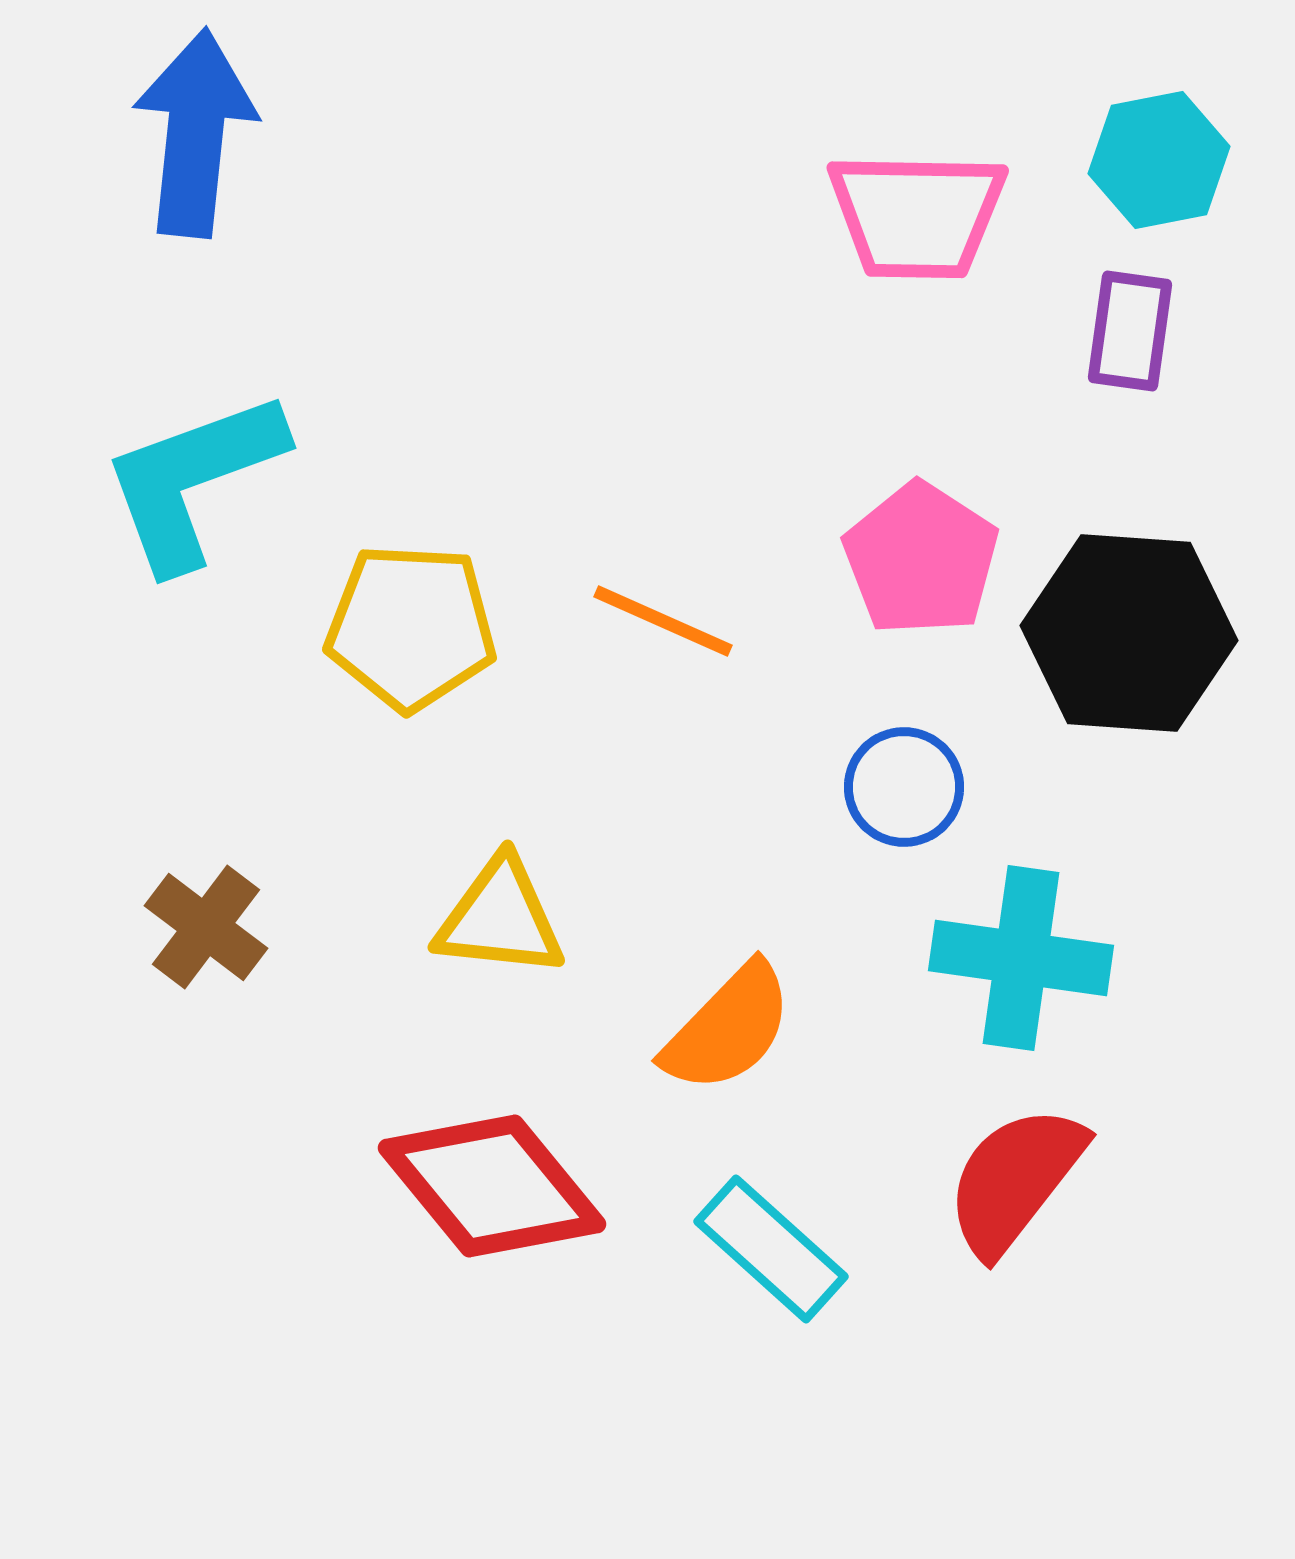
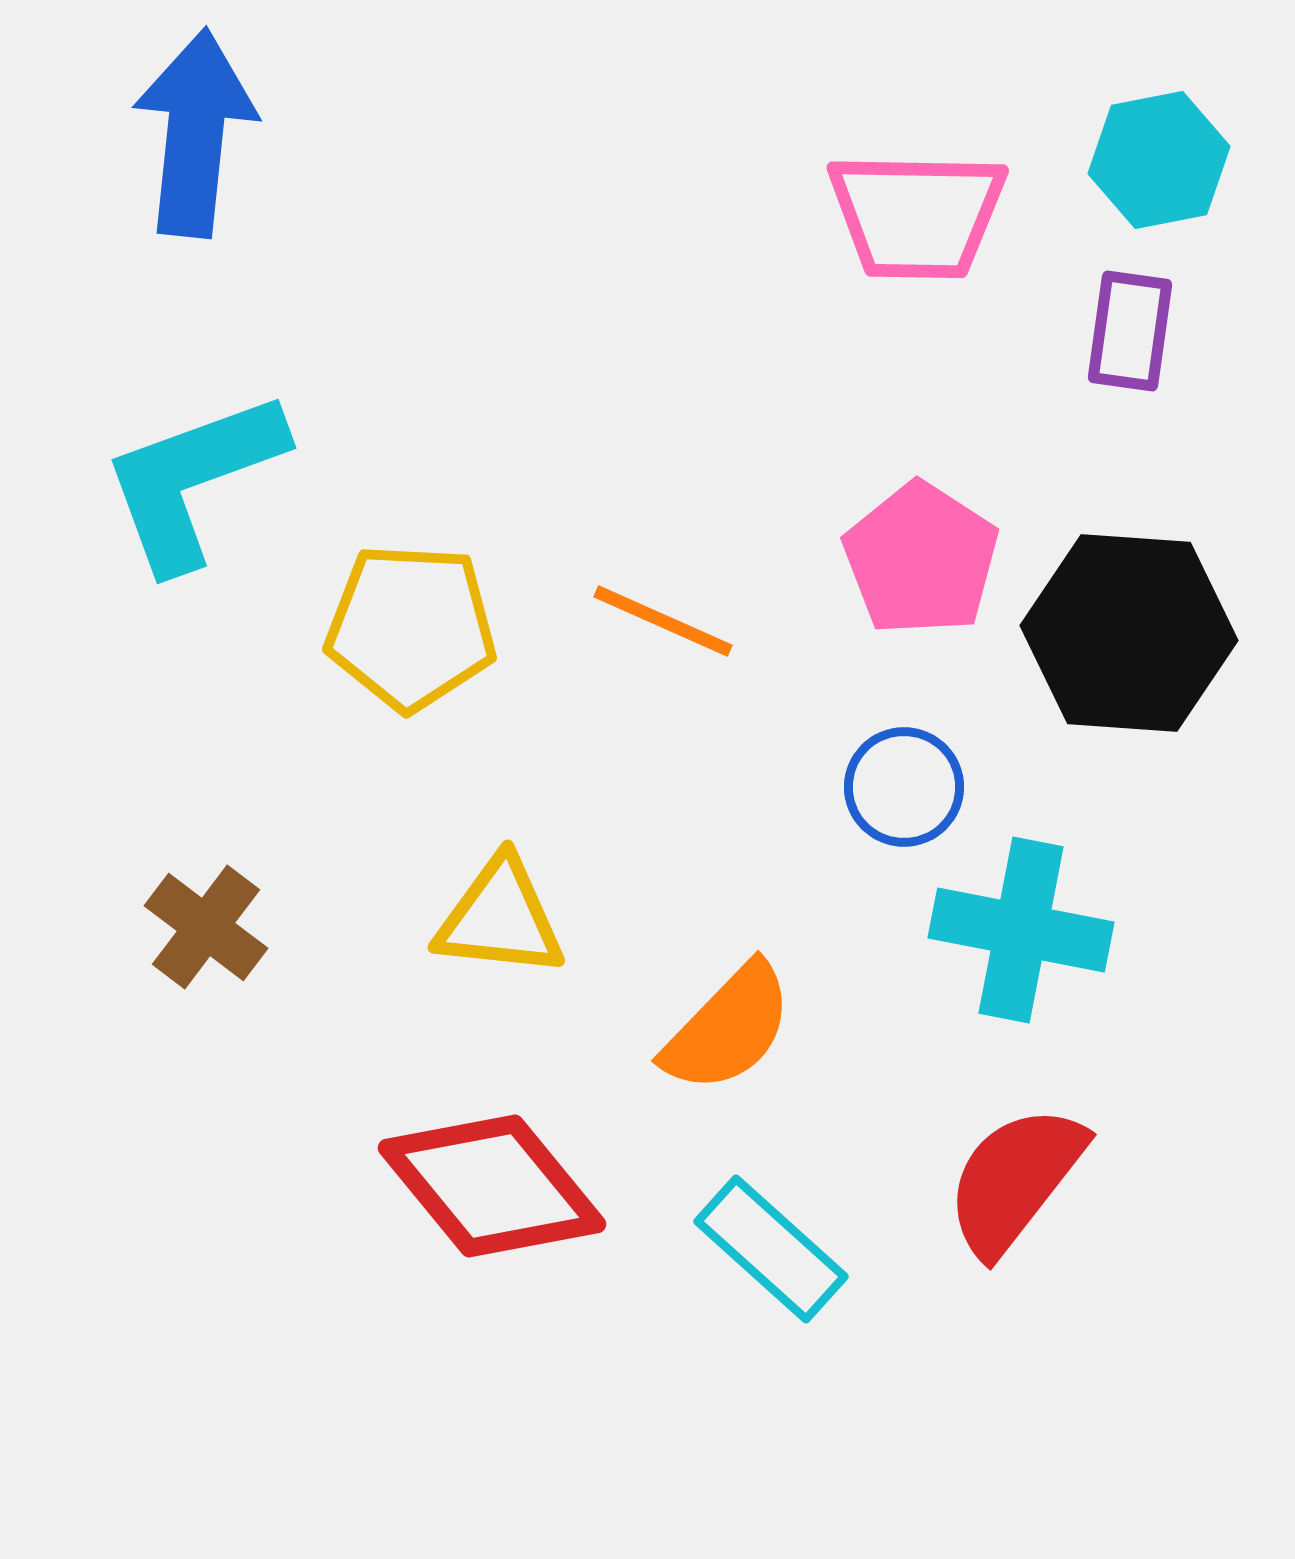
cyan cross: moved 28 px up; rotated 3 degrees clockwise
